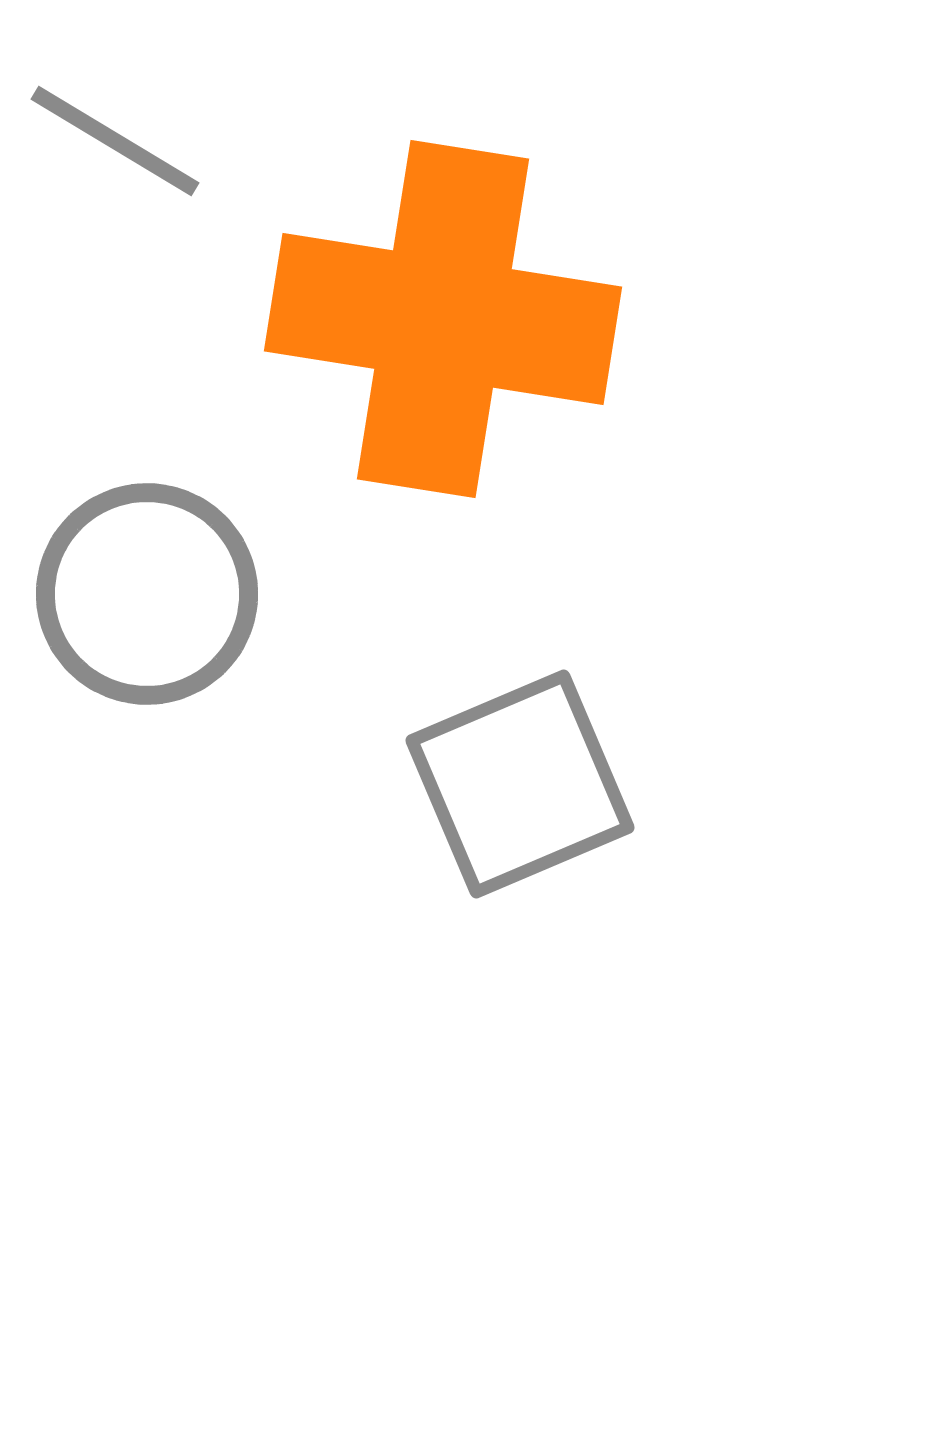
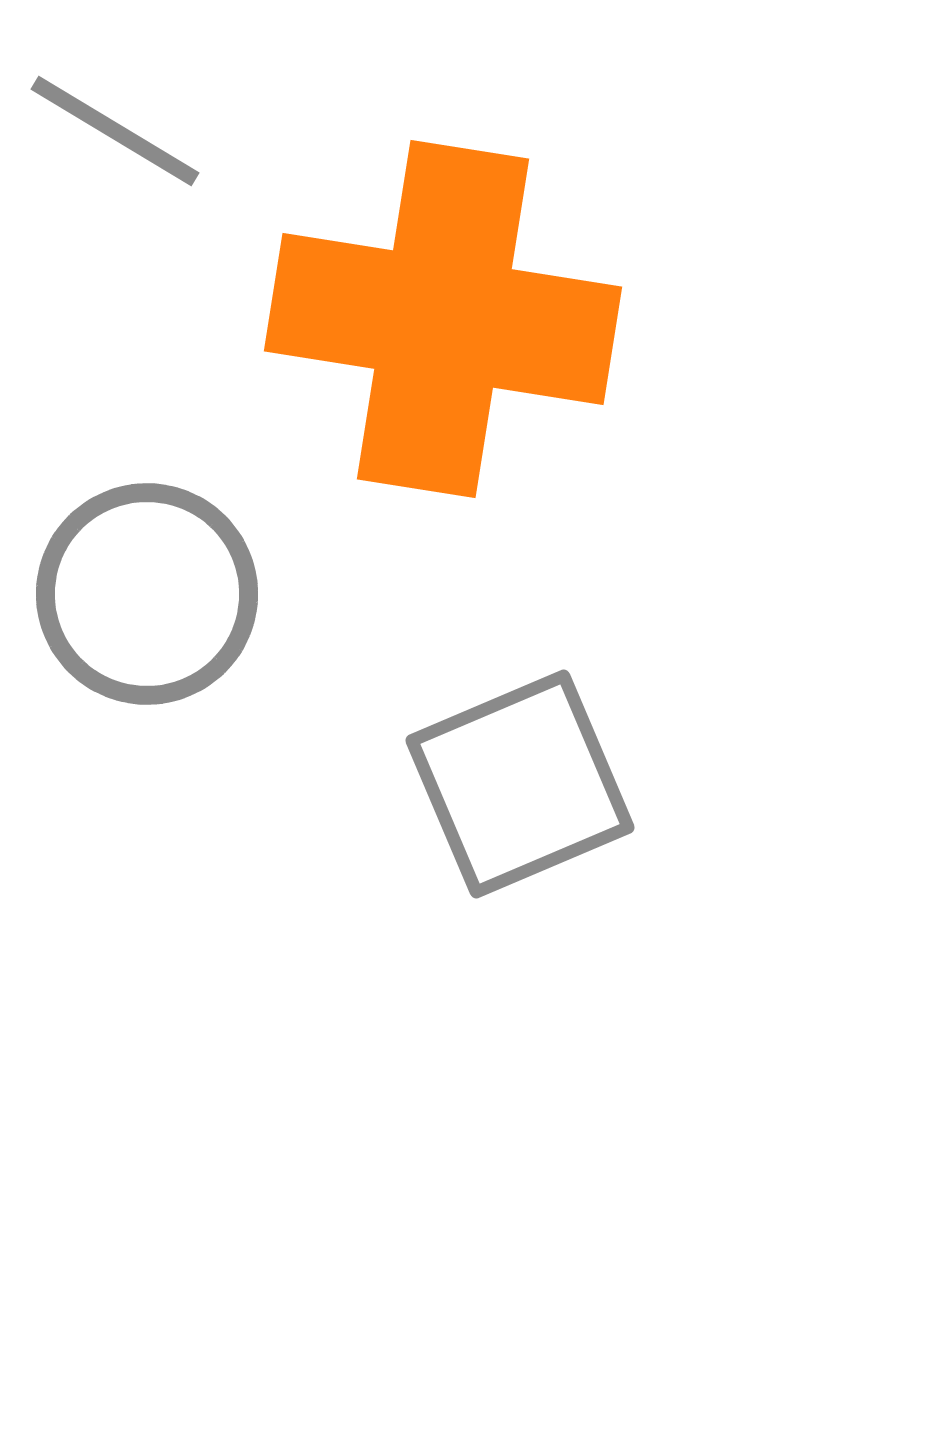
gray line: moved 10 px up
